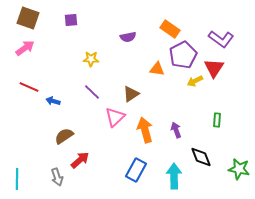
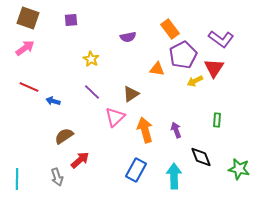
orange rectangle: rotated 18 degrees clockwise
yellow star: rotated 28 degrees clockwise
